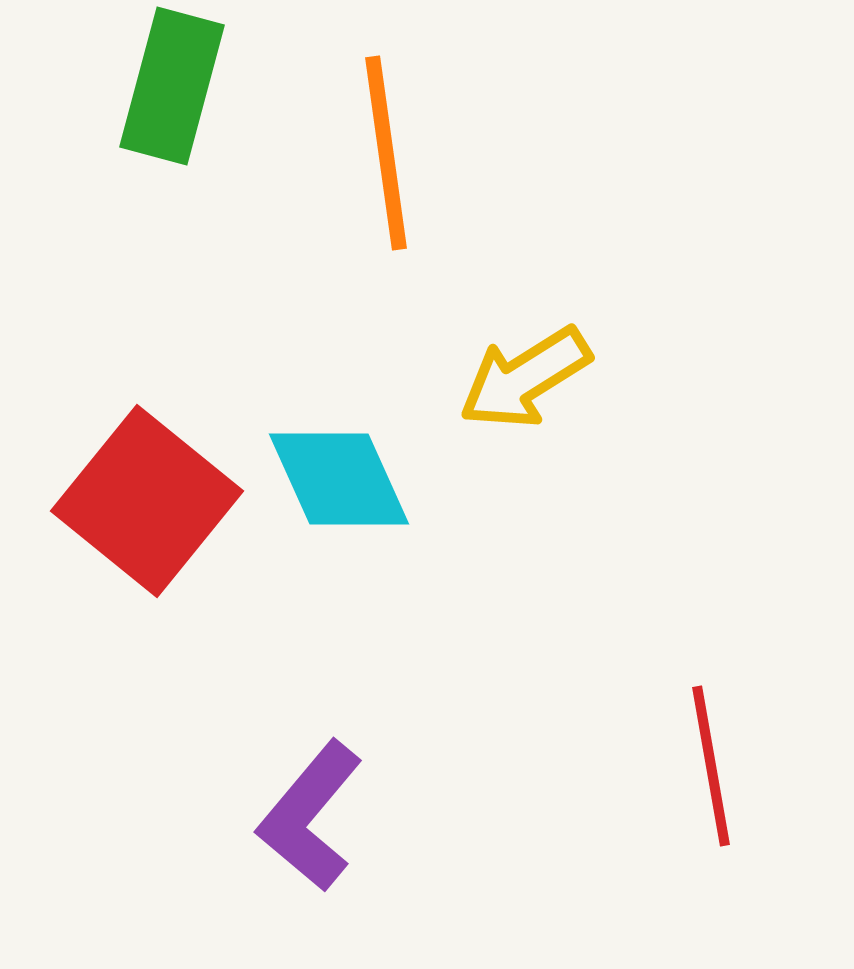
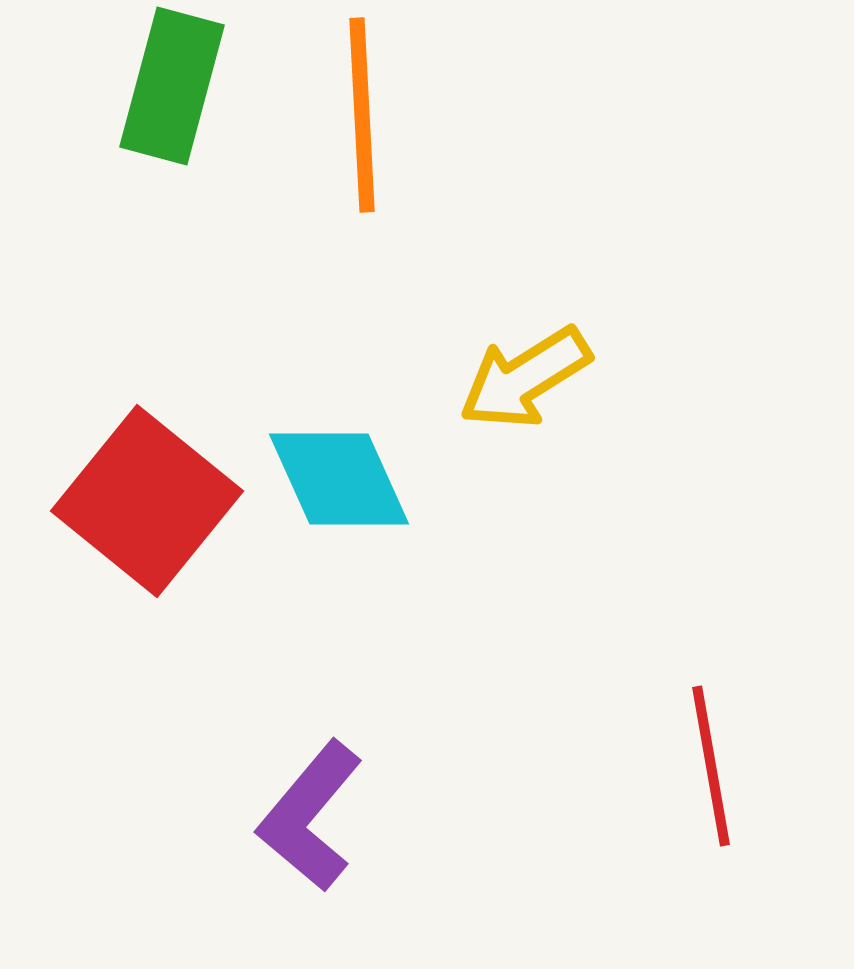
orange line: moved 24 px left, 38 px up; rotated 5 degrees clockwise
